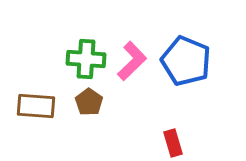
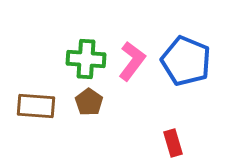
pink L-shape: rotated 9 degrees counterclockwise
